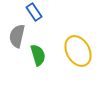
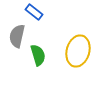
blue rectangle: rotated 18 degrees counterclockwise
yellow ellipse: rotated 44 degrees clockwise
